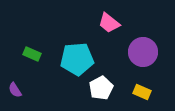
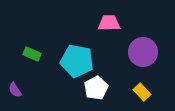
pink trapezoid: rotated 140 degrees clockwise
cyan pentagon: moved 2 px down; rotated 16 degrees clockwise
white pentagon: moved 5 px left
yellow rectangle: rotated 24 degrees clockwise
